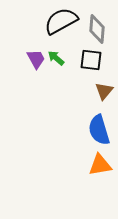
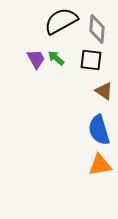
brown triangle: rotated 36 degrees counterclockwise
